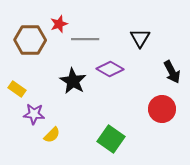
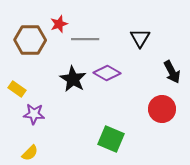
purple diamond: moved 3 px left, 4 px down
black star: moved 2 px up
yellow semicircle: moved 22 px left, 18 px down
green square: rotated 12 degrees counterclockwise
